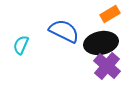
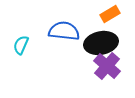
blue semicircle: rotated 20 degrees counterclockwise
